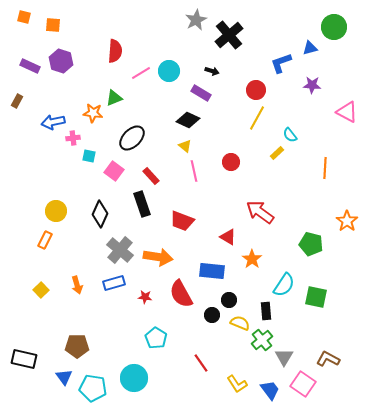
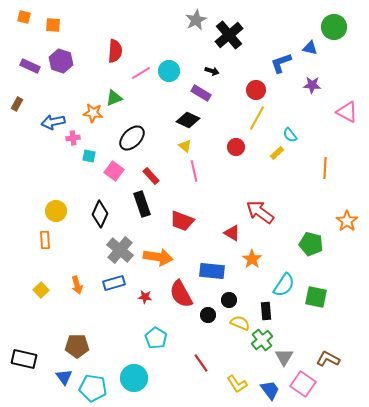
blue triangle at (310, 48): rotated 28 degrees clockwise
brown rectangle at (17, 101): moved 3 px down
red circle at (231, 162): moved 5 px right, 15 px up
red triangle at (228, 237): moved 4 px right, 4 px up
orange rectangle at (45, 240): rotated 30 degrees counterclockwise
black circle at (212, 315): moved 4 px left
